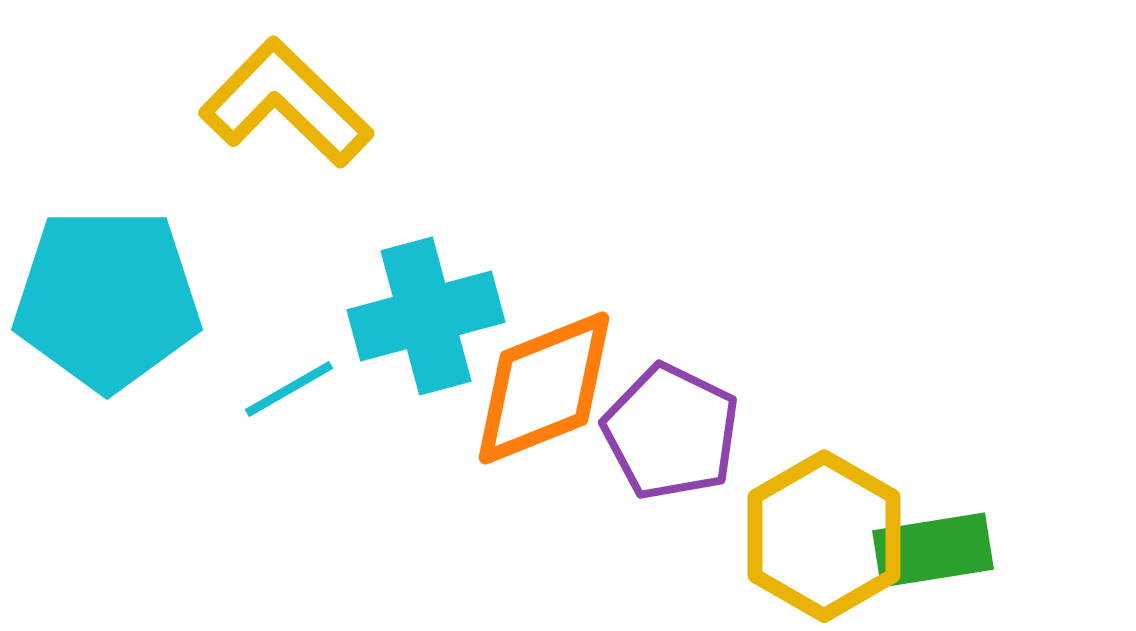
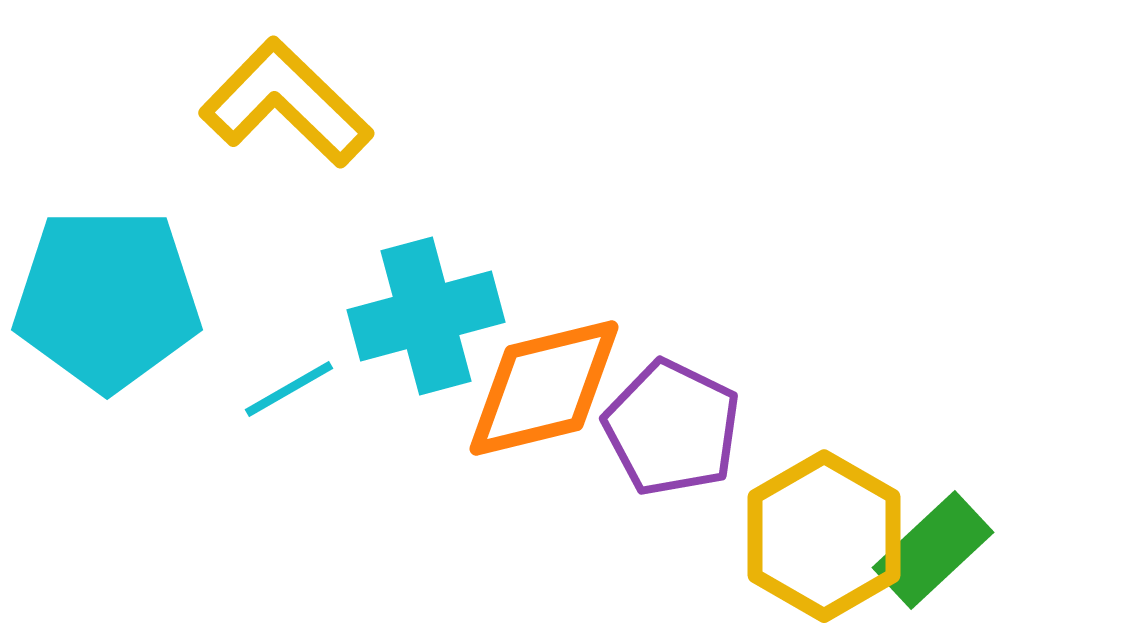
orange diamond: rotated 8 degrees clockwise
purple pentagon: moved 1 px right, 4 px up
green rectangle: rotated 34 degrees counterclockwise
